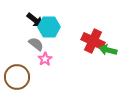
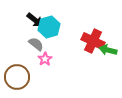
cyan hexagon: rotated 15 degrees counterclockwise
